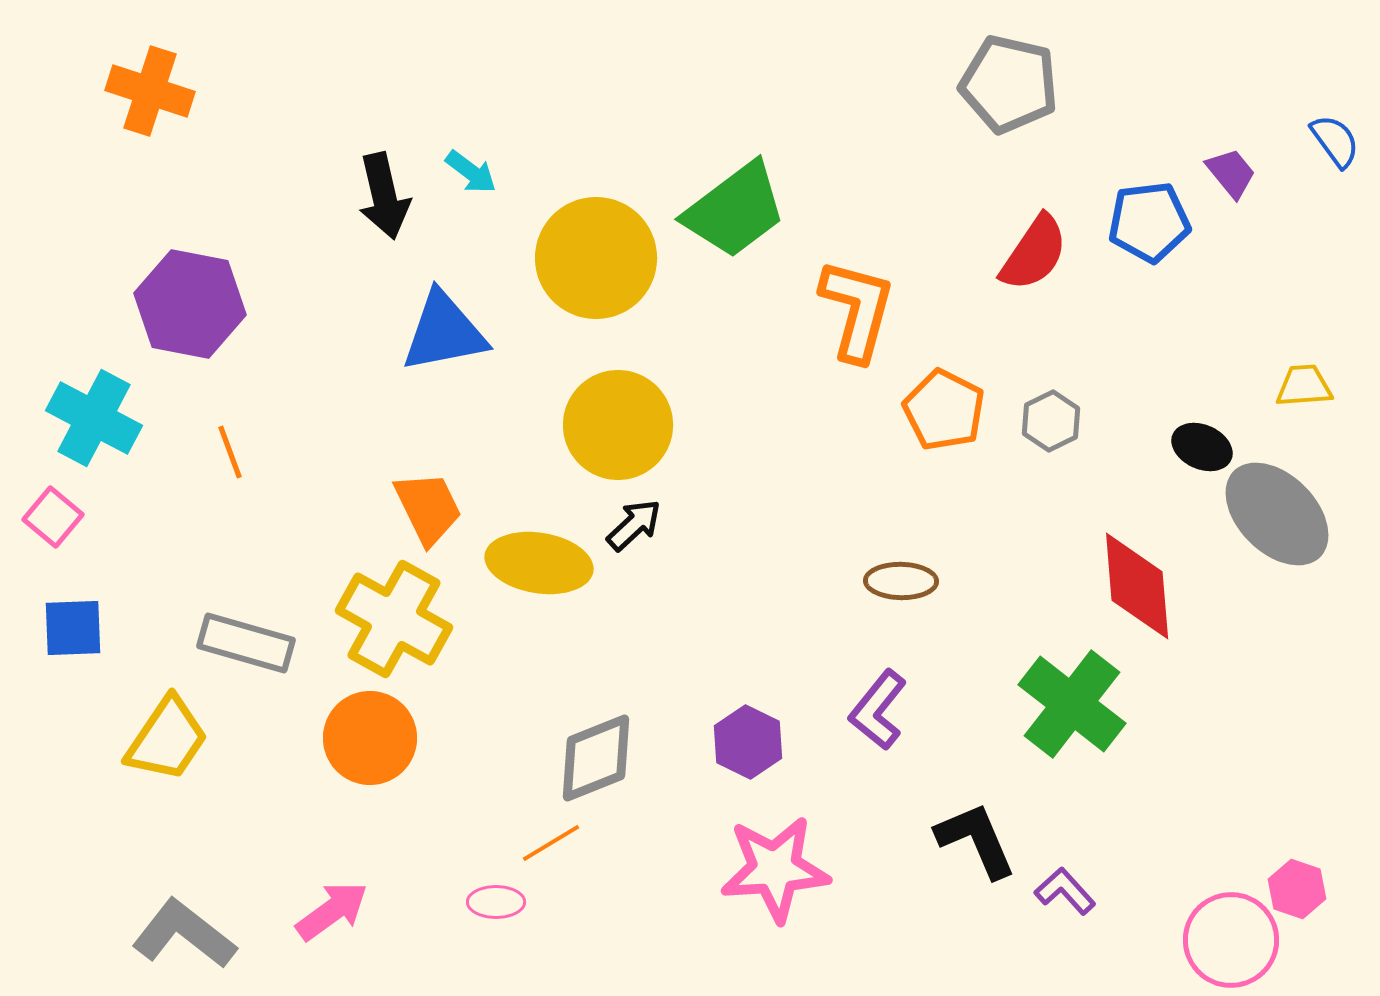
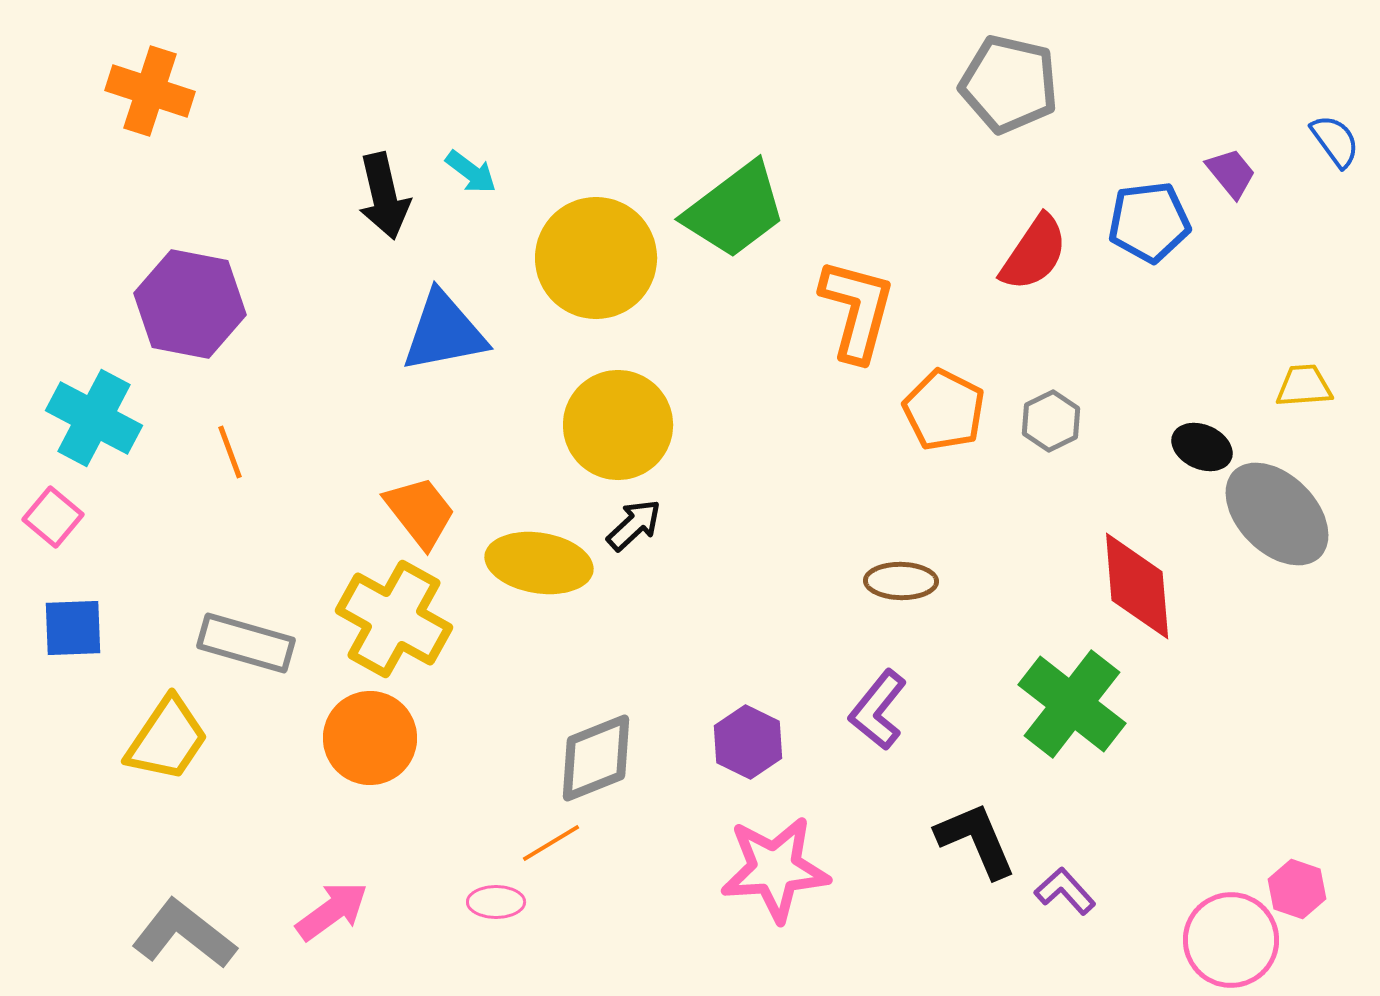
orange trapezoid at (428, 508): moved 8 px left, 4 px down; rotated 12 degrees counterclockwise
